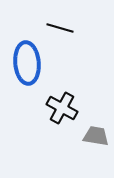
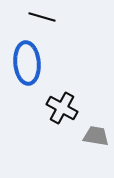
black line: moved 18 px left, 11 px up
